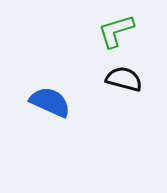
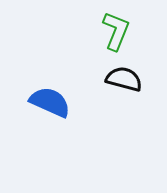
green L-shape: rotated 129 degrees clockwise
